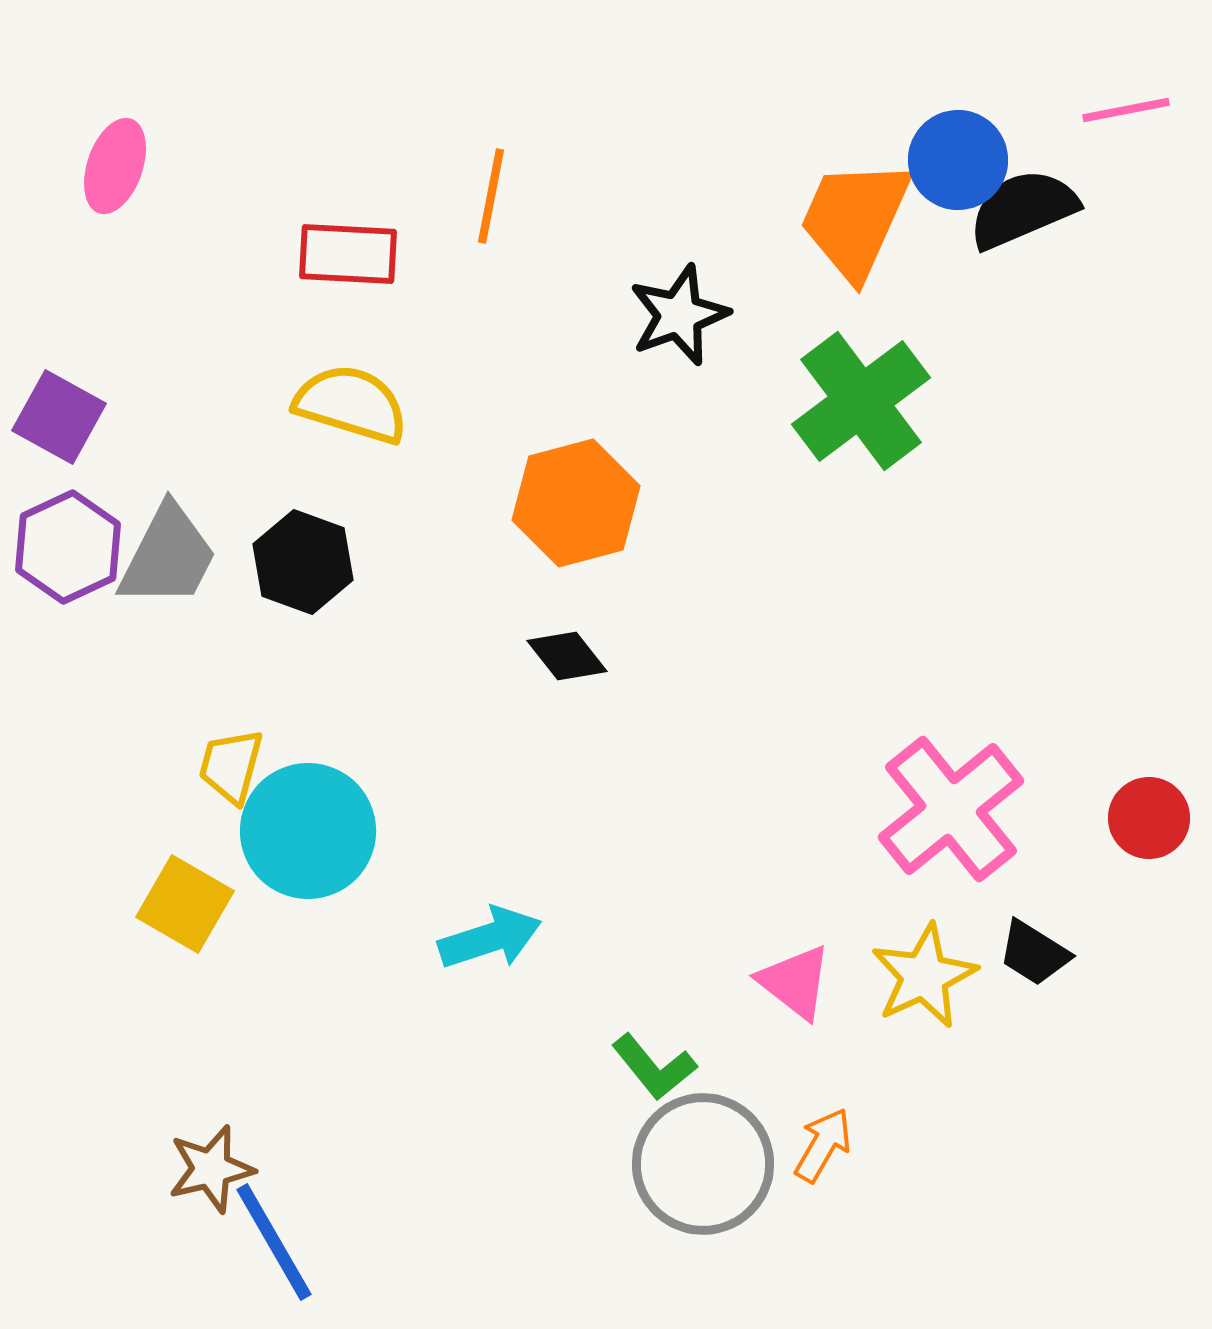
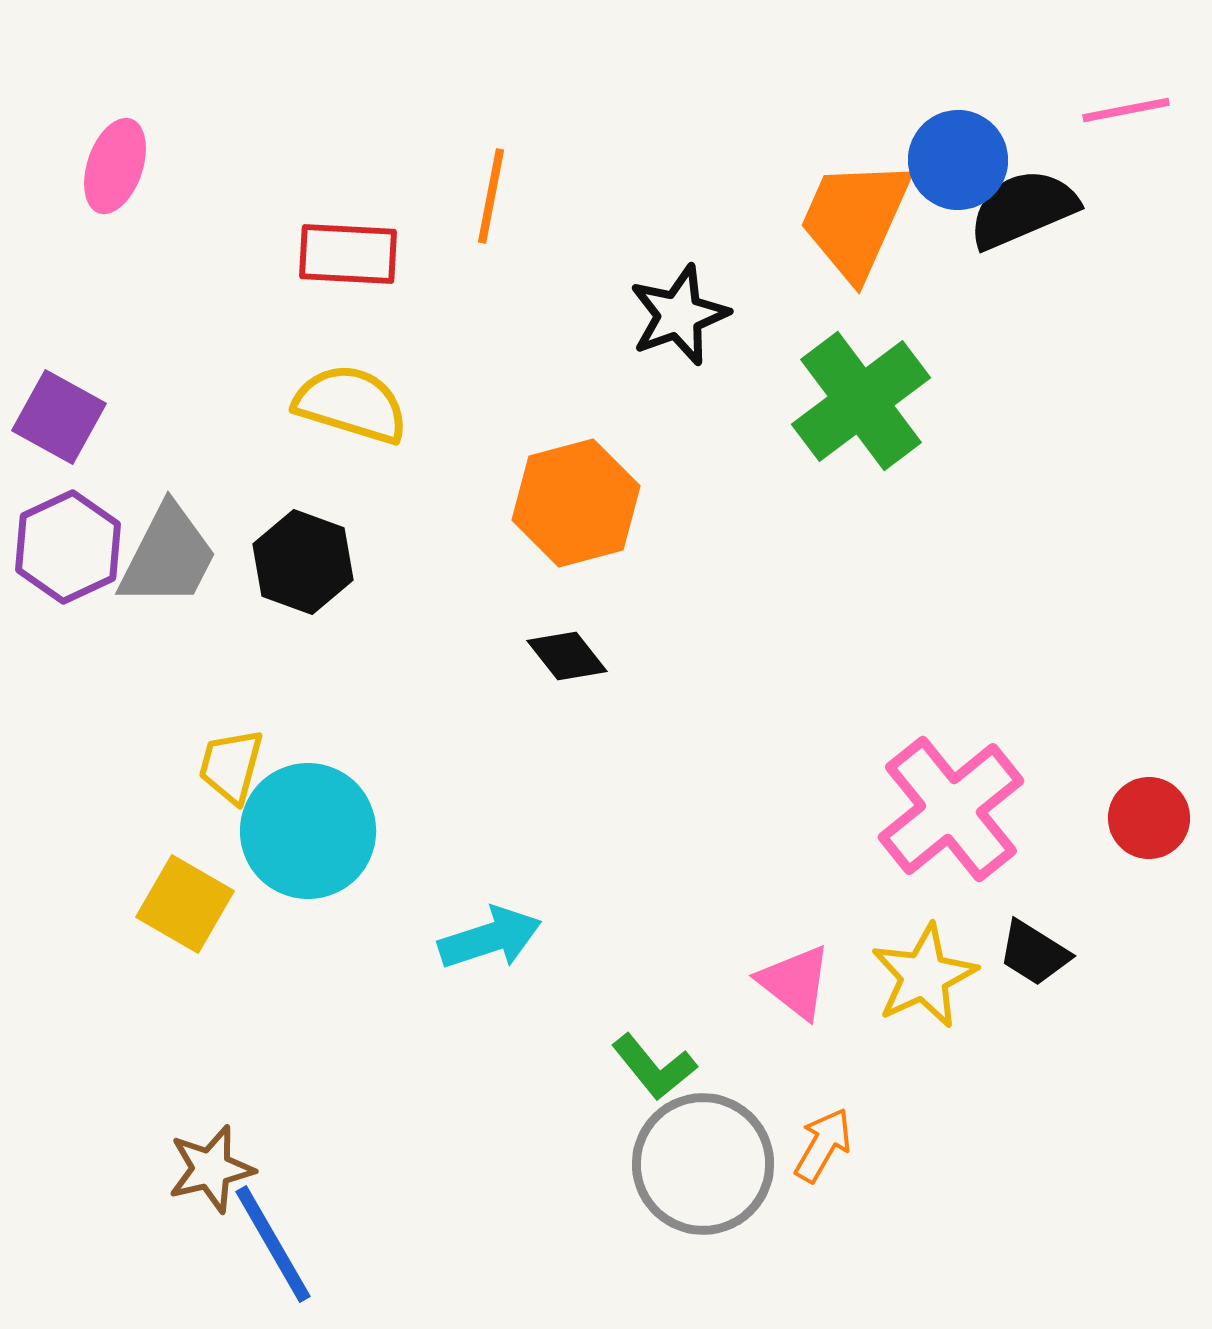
blue line: moved 1 px left, 2 px down
